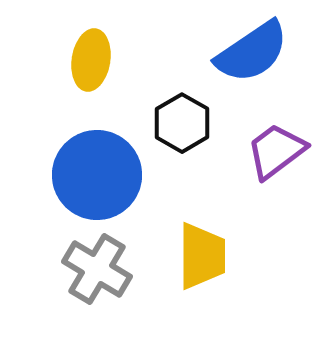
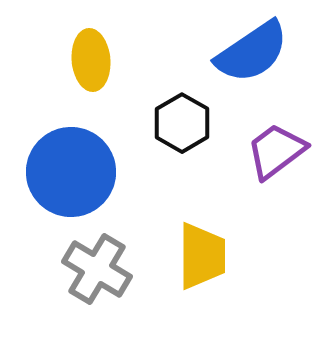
yellow ellipse: rotated 14 degrees counterclockwise
blue circle: moved 26 px left, 3 px up
